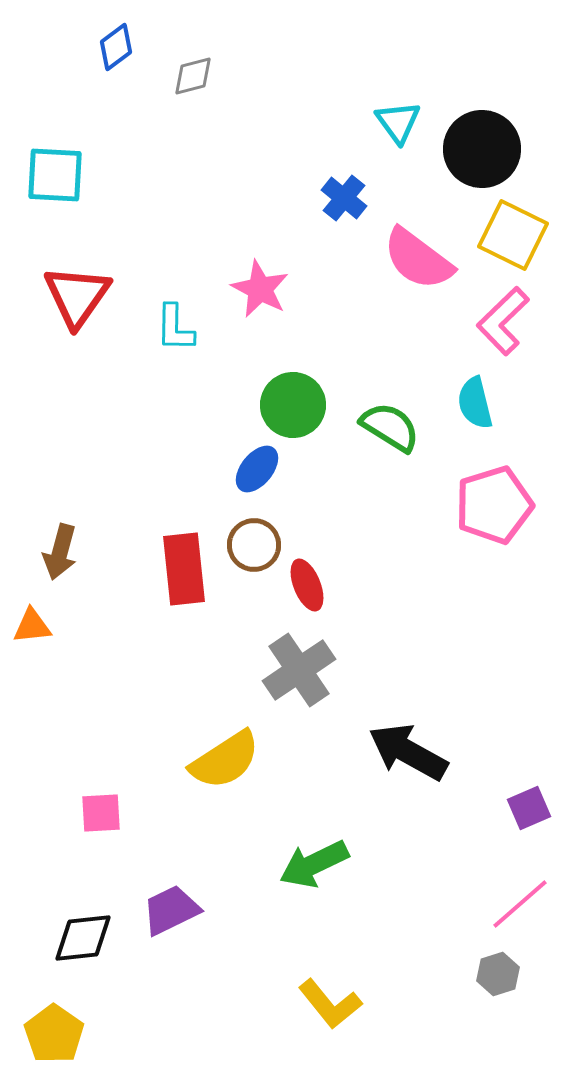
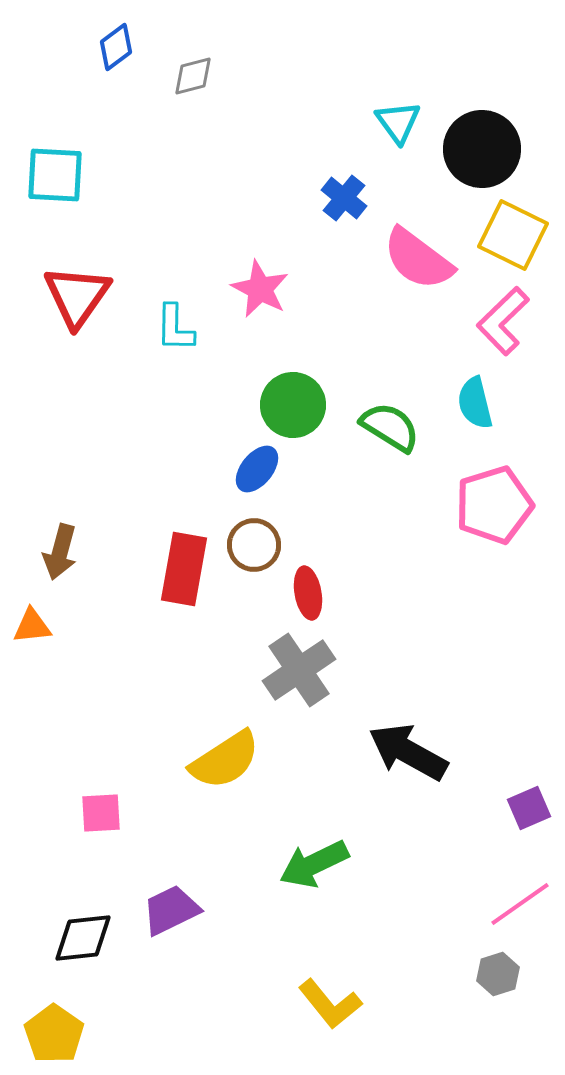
red rectangle: rotated 16 degrees clockwise
red ellipse: moved 1 px right, 8 px down; rotated 12 degrees clockwise
pink line: rotated 6 degrees clockwise
